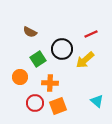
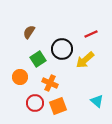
brown semicircle: moved 1 px left; rotated 96 degrees clockwise
orange cross: rotated 21 degrees clockwise
